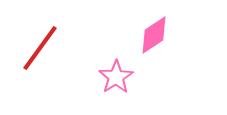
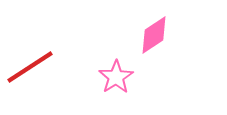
red line: moved 10 px left, 19 px down; rotated 21 degrees clockwise
